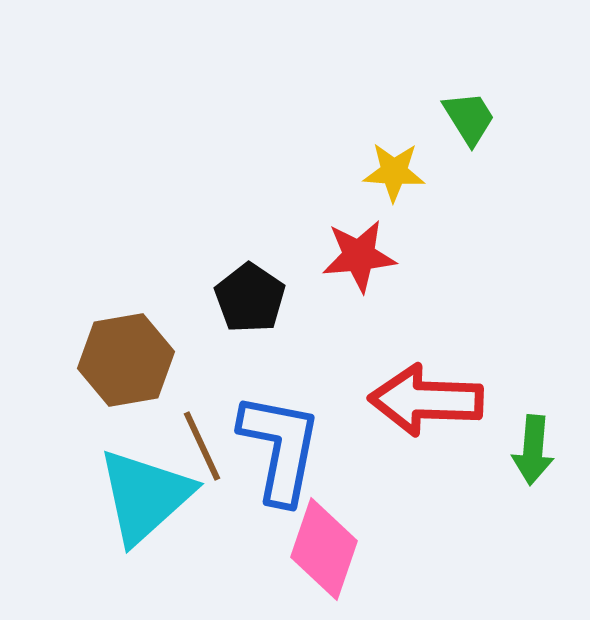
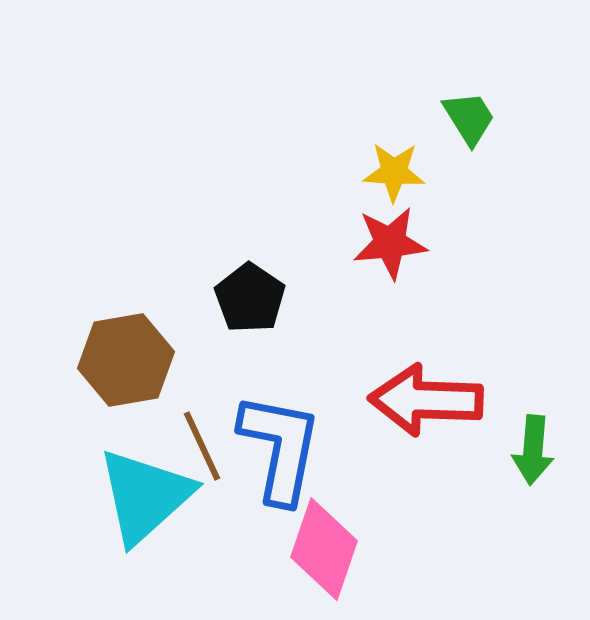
red star: moved 31 px right, 13 px up
